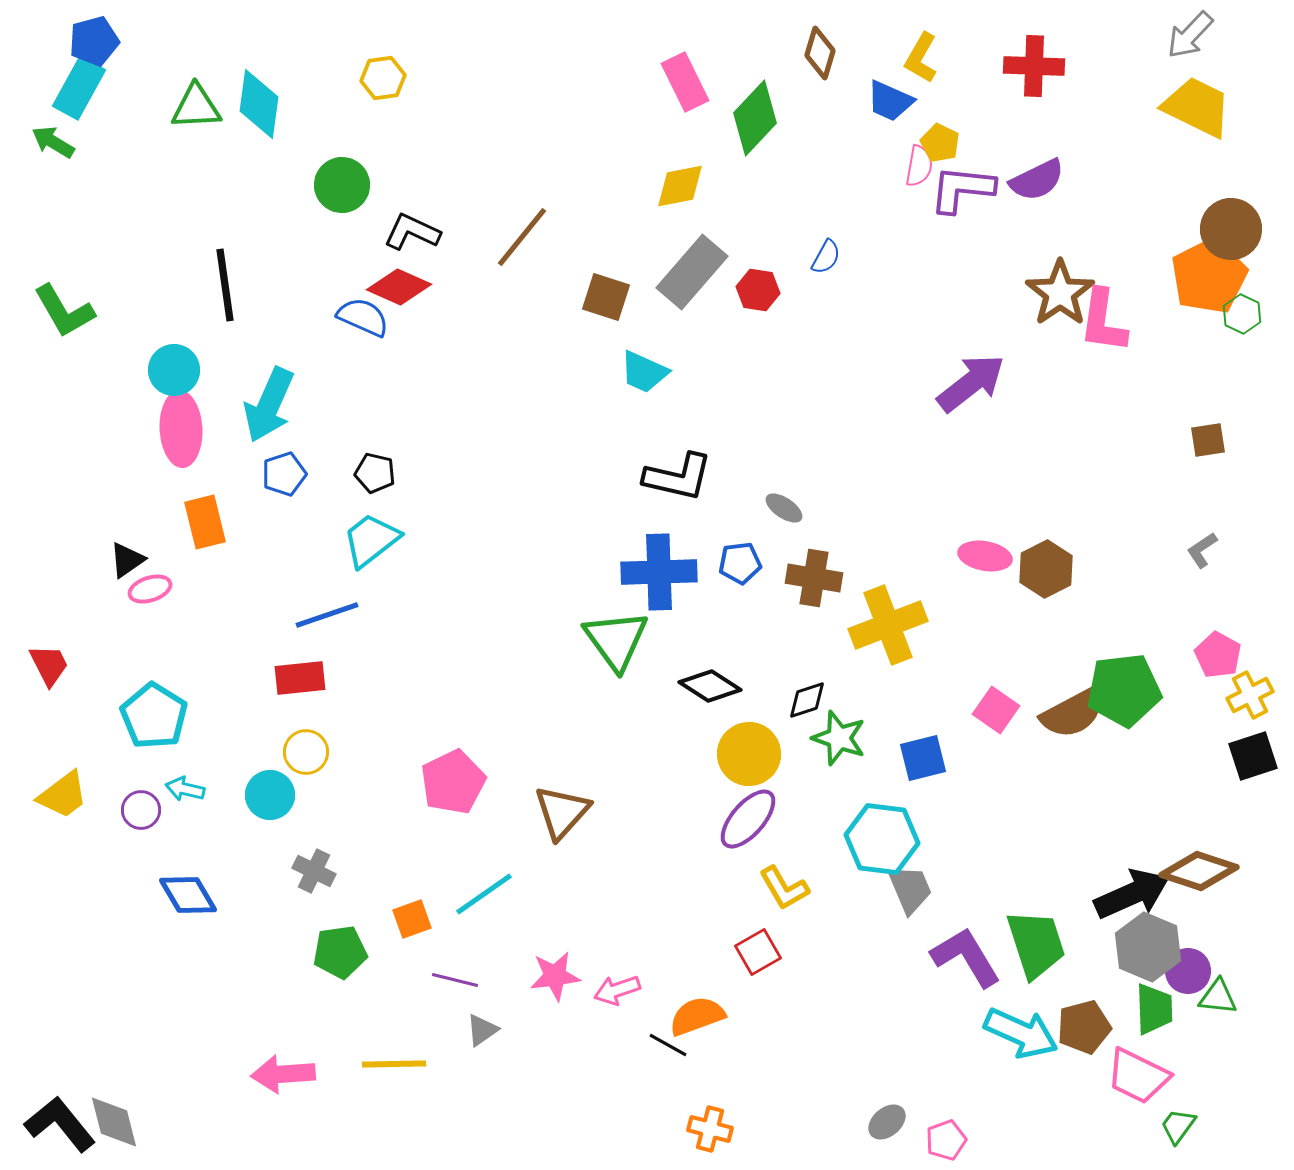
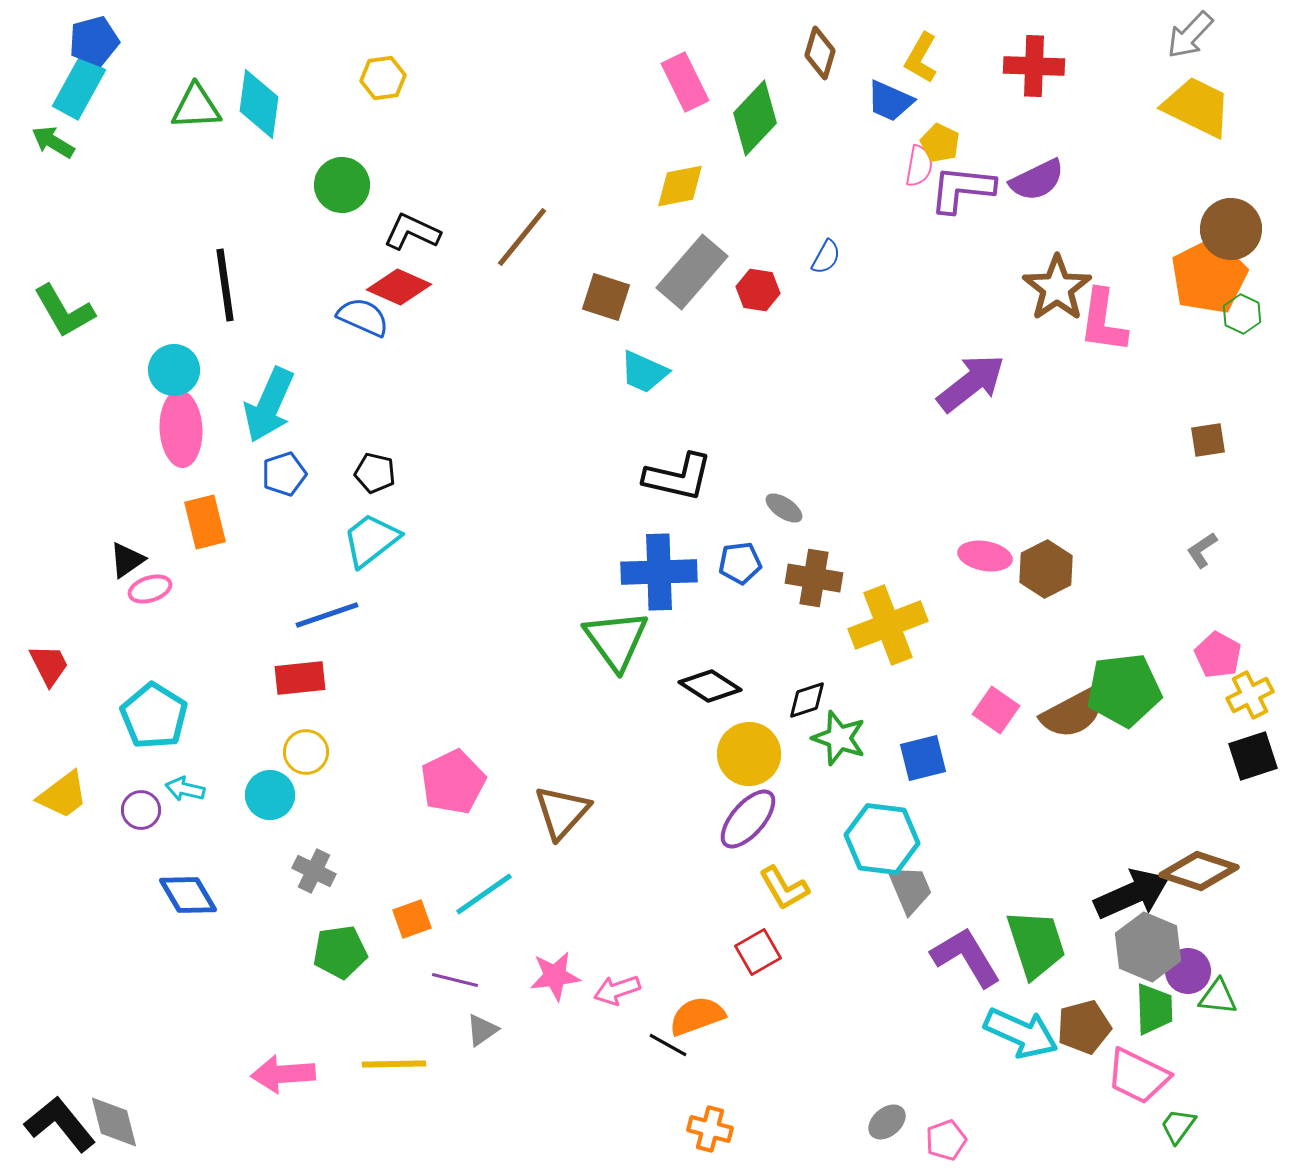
brown star at (1060, 293): moved 3 px left, 5 px up
